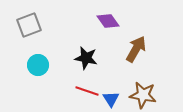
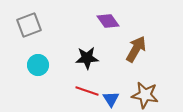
black star: moved 1 px right; rotated 15 degrees counterclockwise
brown star: moved 2 px right
